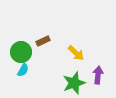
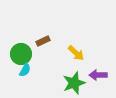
green circle: moved 2 px down
cyan semicircle: moved 2 px right
purple arrow: rotated 96 degrees counterclockwise
